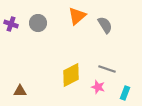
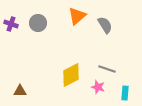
cyan rectangle: rotated 16 degrees counterclockwise
